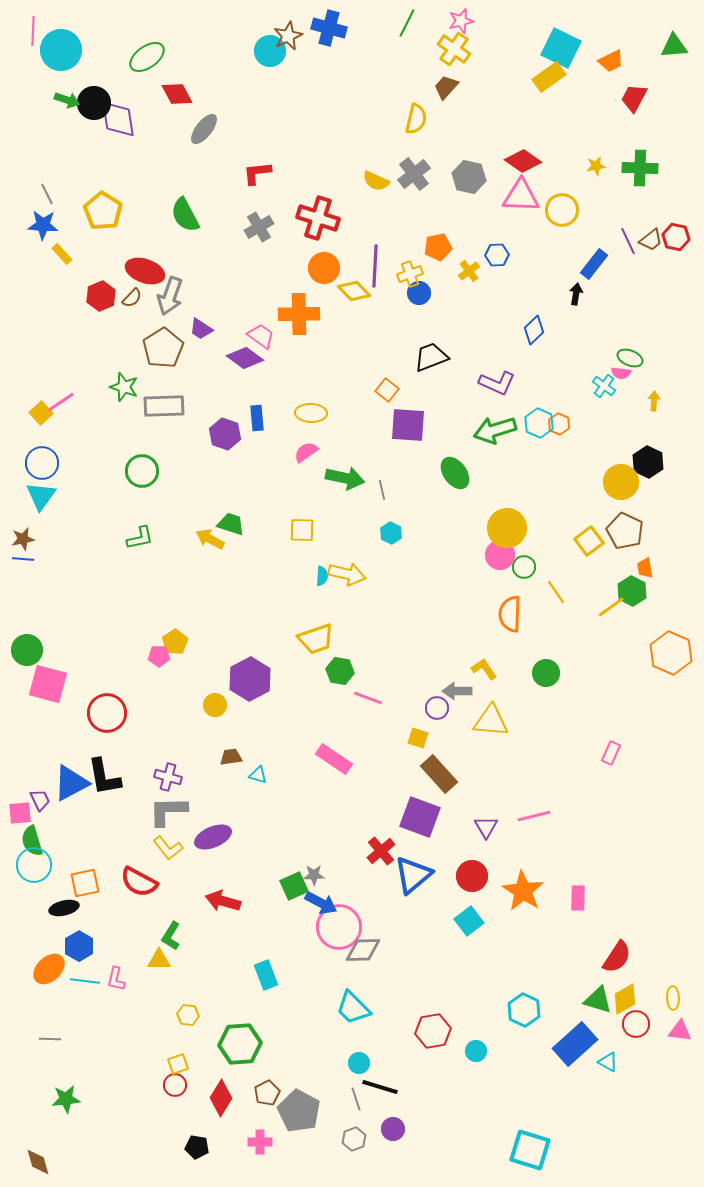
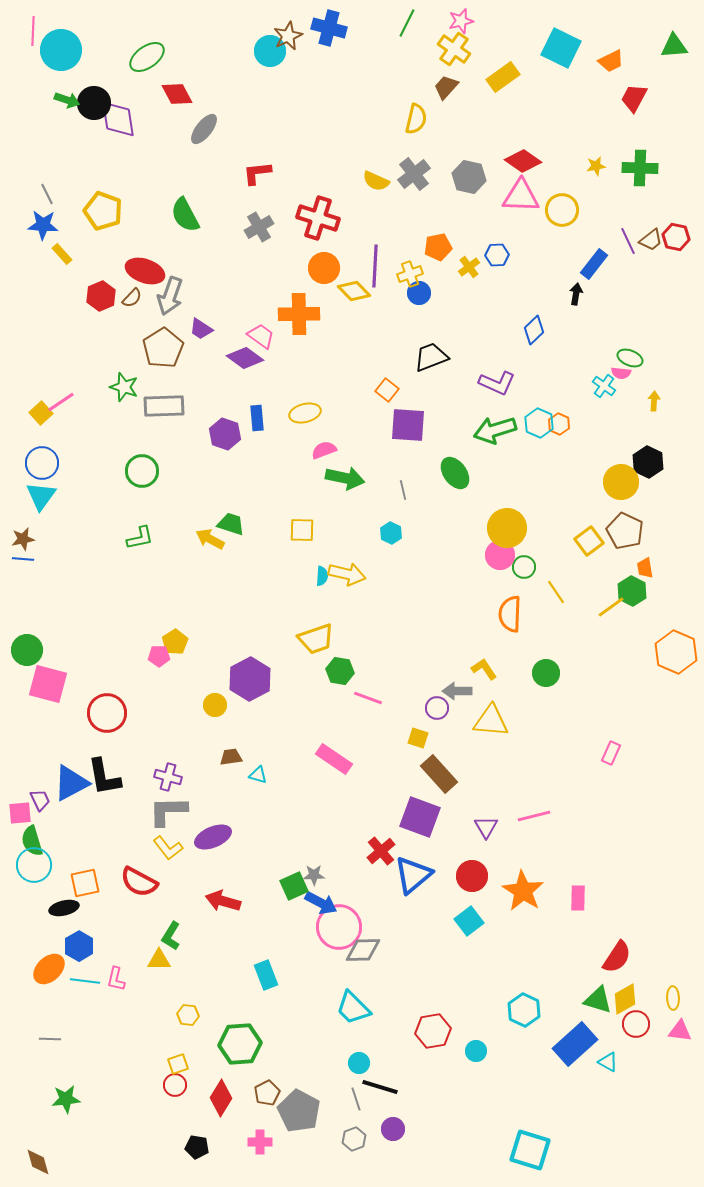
yellow rectangle at (549, 77): moved 46 px left
yellow pentagon at (103, 211): rotated 12 degrees counterclockwise
yellow cross at (469, 271): moved 4 px up
yellow ellipse at (311, 413): moved 6 px left; rotated 16 degrees counterclockwise
pink semicircle at (306, 452): moved 18 px right, 2 px up; rotated 15 degrees clockwise
gray line at (382, 490): moved 21 px right
orange hexagon at (671, 653): moved 5 px right, 1 px up
